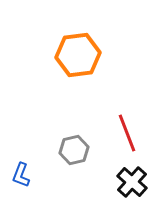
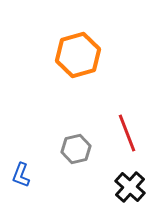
orange hexagon: rotated 9 degrees counterclockwise
gray hexagon: moved 2 px right, 1 px up
black cross: moved 2 px left, 5 px down
